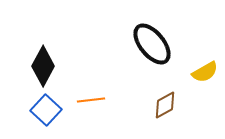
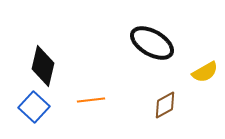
black ellipse: moved 1 px up; rotated 21 degrees counterclockwise
black diamond: rotated 15 degrees counterclockwise
blue square: moved 12 px left, 3 px up
